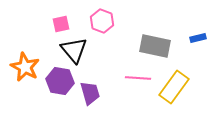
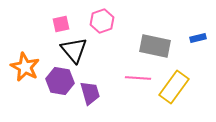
pink hexagon: rotated 20 degrees clockwise
